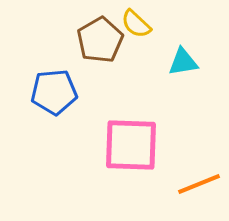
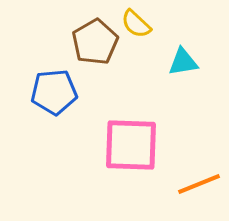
brown pentagon: moved 5 px left, 2 px down
